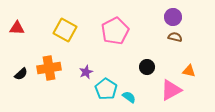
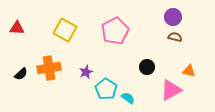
cyan semicircle: moved 1 px left, 1 px down
